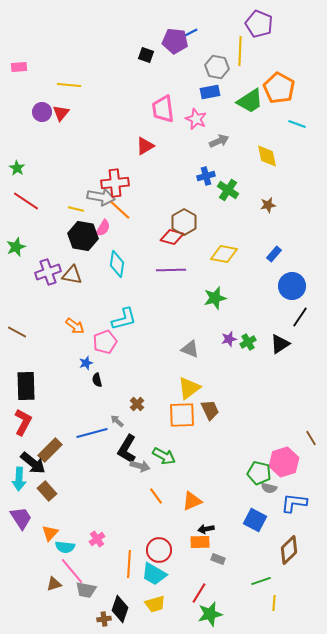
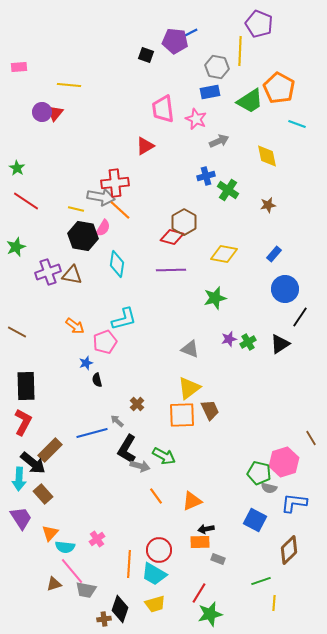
red triangle at (61, 113): moved 6 px left
blue circle at (292, 286): moved 7 px left, 3 px down
brown rectangle at (47, 491): moved 4 px left, 3 px down
